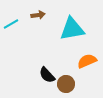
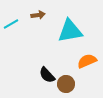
cyan triangle: moved 2 px left, 2 px down
